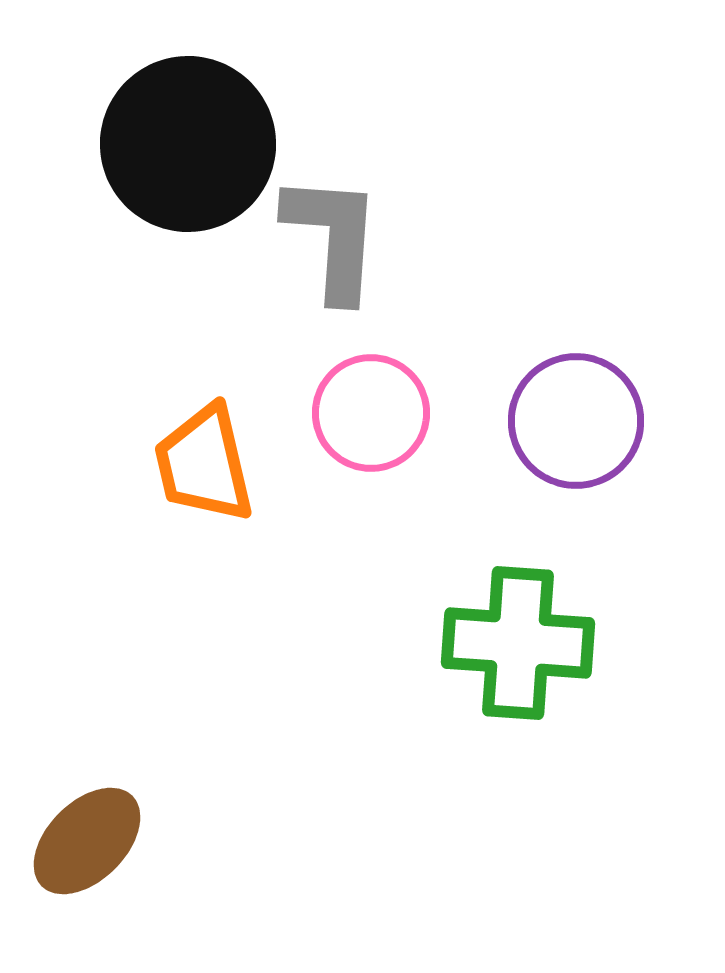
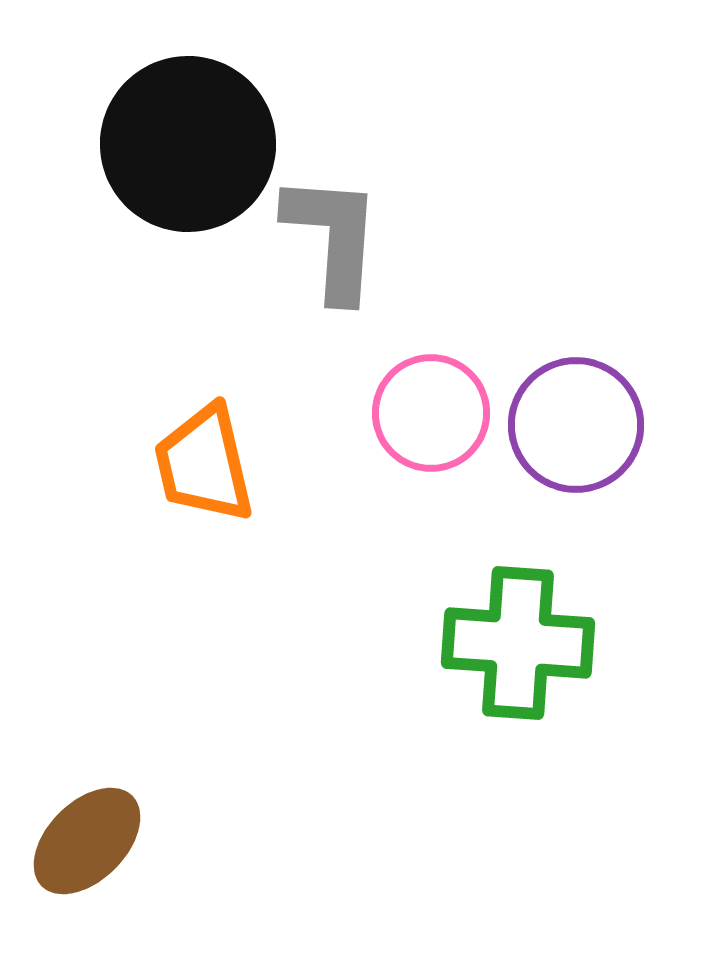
pink circle: moved 60 px right
purple circle: moved 4 px down
